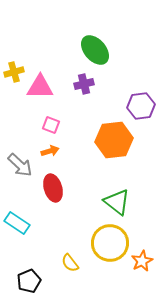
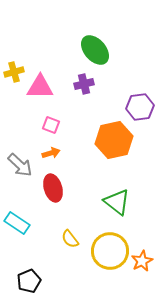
purple hexagon: moved 1 px left, 1 px down
orange hexagon: rotated 6 degrees counterclockwise
orange arrow: moved 1 px right, 2 px down
yellow circle: moved 8 px down
yellow semicircle: moved 24 px up
